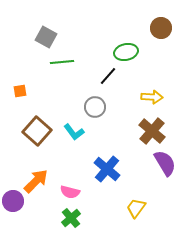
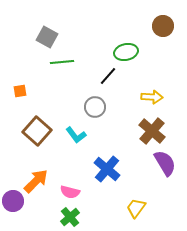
brown circle: moved 2 px right, 2 px up
gray square: moved 1 px right
cyan L-shape: moved 2 px right, 3 px down
green cross: moved 1 px left, 1 px up
